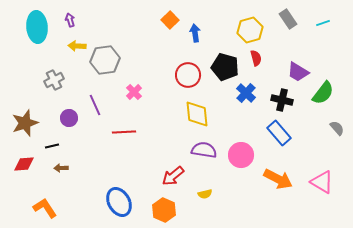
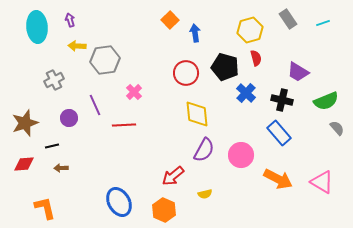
red circle: moved 2 px left, 2 px up
green semicircle: moved 3 px right, 8 px down; rotated 30 degrees clockwise
red line: moved 7 px up
purple semicircle: rotated 110 degrees clockwise
orange L-shape: rotated 20 degrees clockwise
